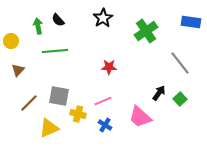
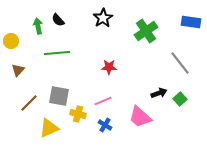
green line: moved 2 px right, 2 px down
black arrow: rotated 35 degrees clockwise
